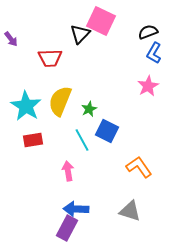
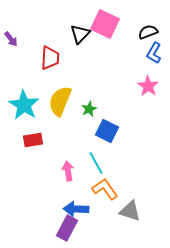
pink square: moved 4 px right, 3 px down
red trapezoid: rotated 85 degrees counterclockwise
pink star: rotated 10 degrees counterclockwise
cyan star: moved 2 px left, 1 px up
cyan line: moved 14 px right, 23 px down
orange L-shape: moved 34 px left, 22 px down
